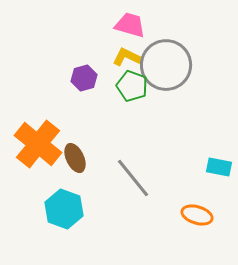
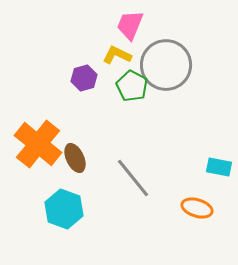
pink trapezoid: rotated 84 degrees counterclockwise
yellow L-shape: moved 10 px left, 2 px up
green pentagon: rotated 8 degrees clockwise
orange ellipse: moved 7 px up
